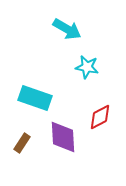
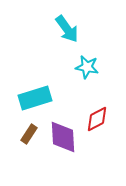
cyan arrow: rotated 24 degrees clockwise
cyan rectangle: rotated 36 degrees counterclockwise
red diamond: moved 3 px left, 2 px down
brown rectangle: moved 7 px right, 9 px up
